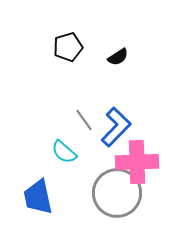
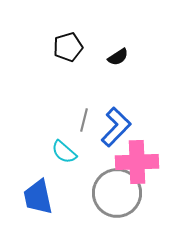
gray line: rotated 50 degrees clockwise
